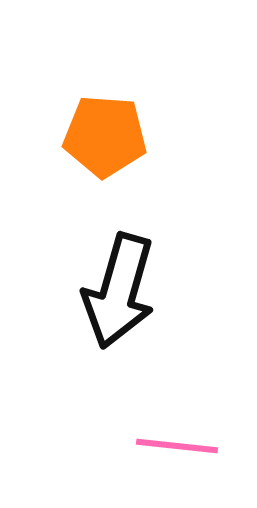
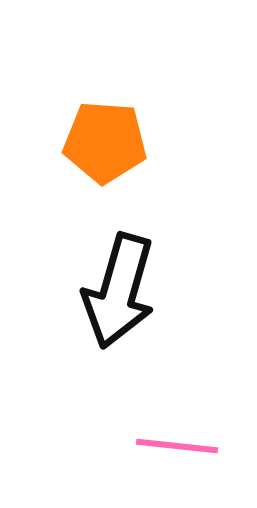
orange pentagon: moved 6 px down
